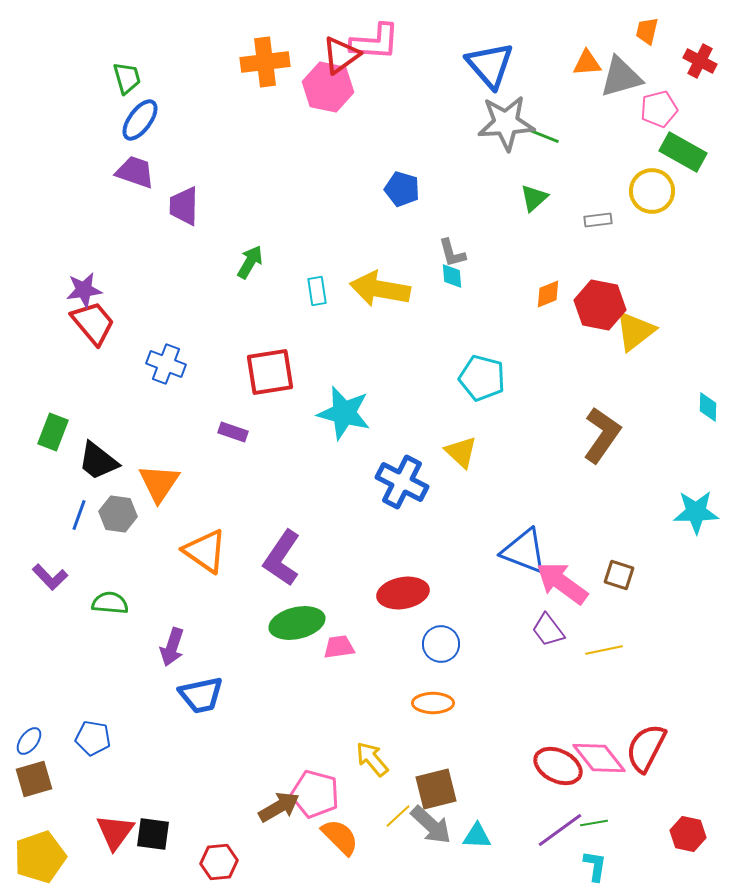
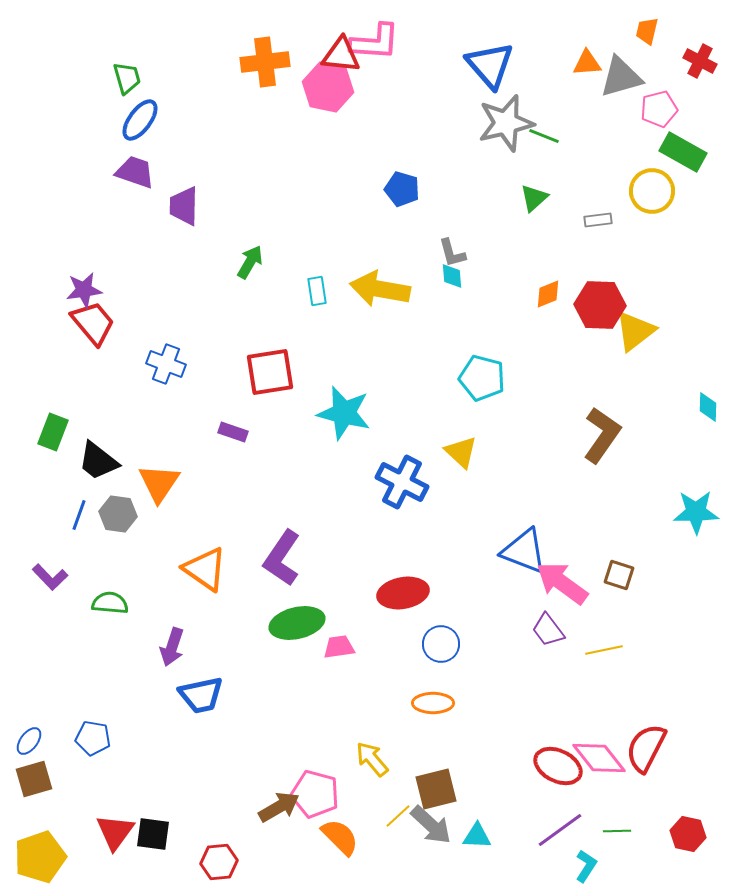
red triangle at (341, 55): rotated 42 degrees clockwise
gray star at (506, 123): rotated 10 degrees counterclockwise
red hexagon at (600, 305): rotated 9 degrees counterclockwise
orange triangle at (205, 551): moved 18 px down
green line at (594, 823): moved 23 px right, 8 px down; rotated 8 degrees clockwise
cyan L-shape at (595, 866): moved 9 px left; rotated 24 degrees clockwise
